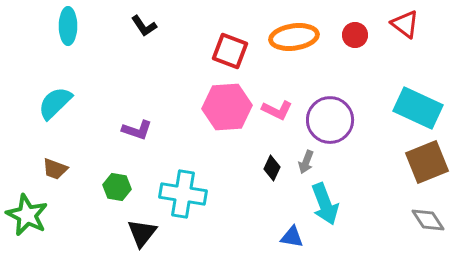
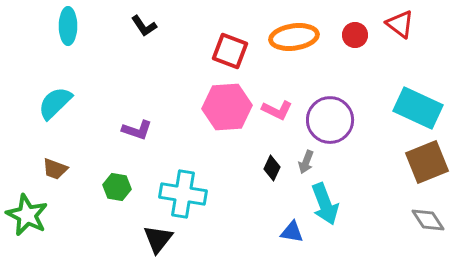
red triangle: moved 5 px left
black triangle: moved 16 px right, 6 px down
blue triangle: moved 5 px up
